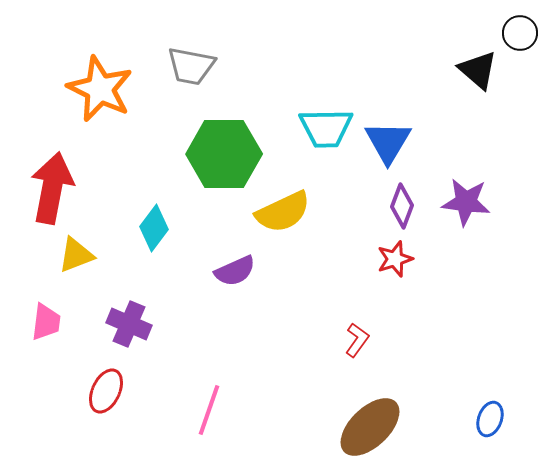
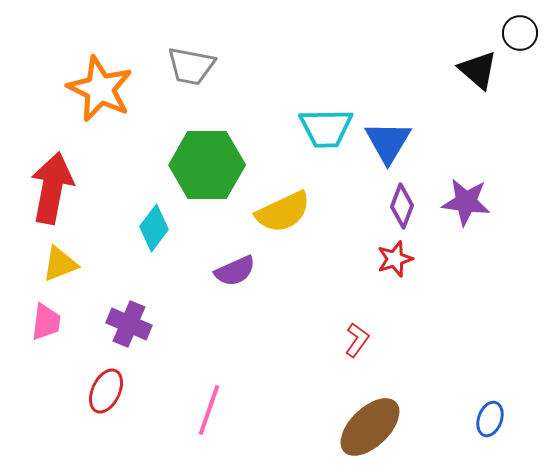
green hexagon: moved 17 px left, 11 px down
yellow triangle: moved 16 px left, 9 px down
